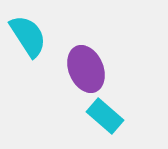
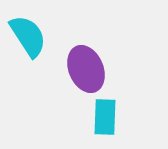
cyan rectangle: moved 1 px down; rotated 51 degrees clockwise
